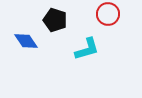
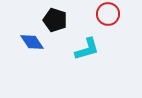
blue diamond: moved 6 px right, 1 px down
